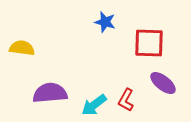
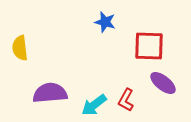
red square: moved 3 px down
yellow semicircle: moved 2 px left; rotated 105 degrees counterclockwise
